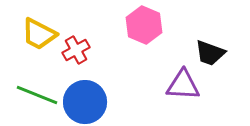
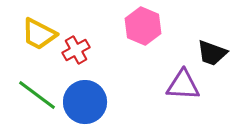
pink hexagon: moved 1 px left, 1 px down
black trapezoid: moved 2 px right
green line: rotated 15 degrees clockwise
